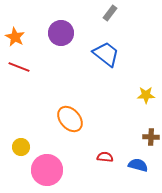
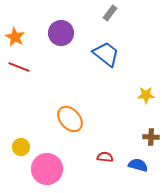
pink circle: moved 1 px up
